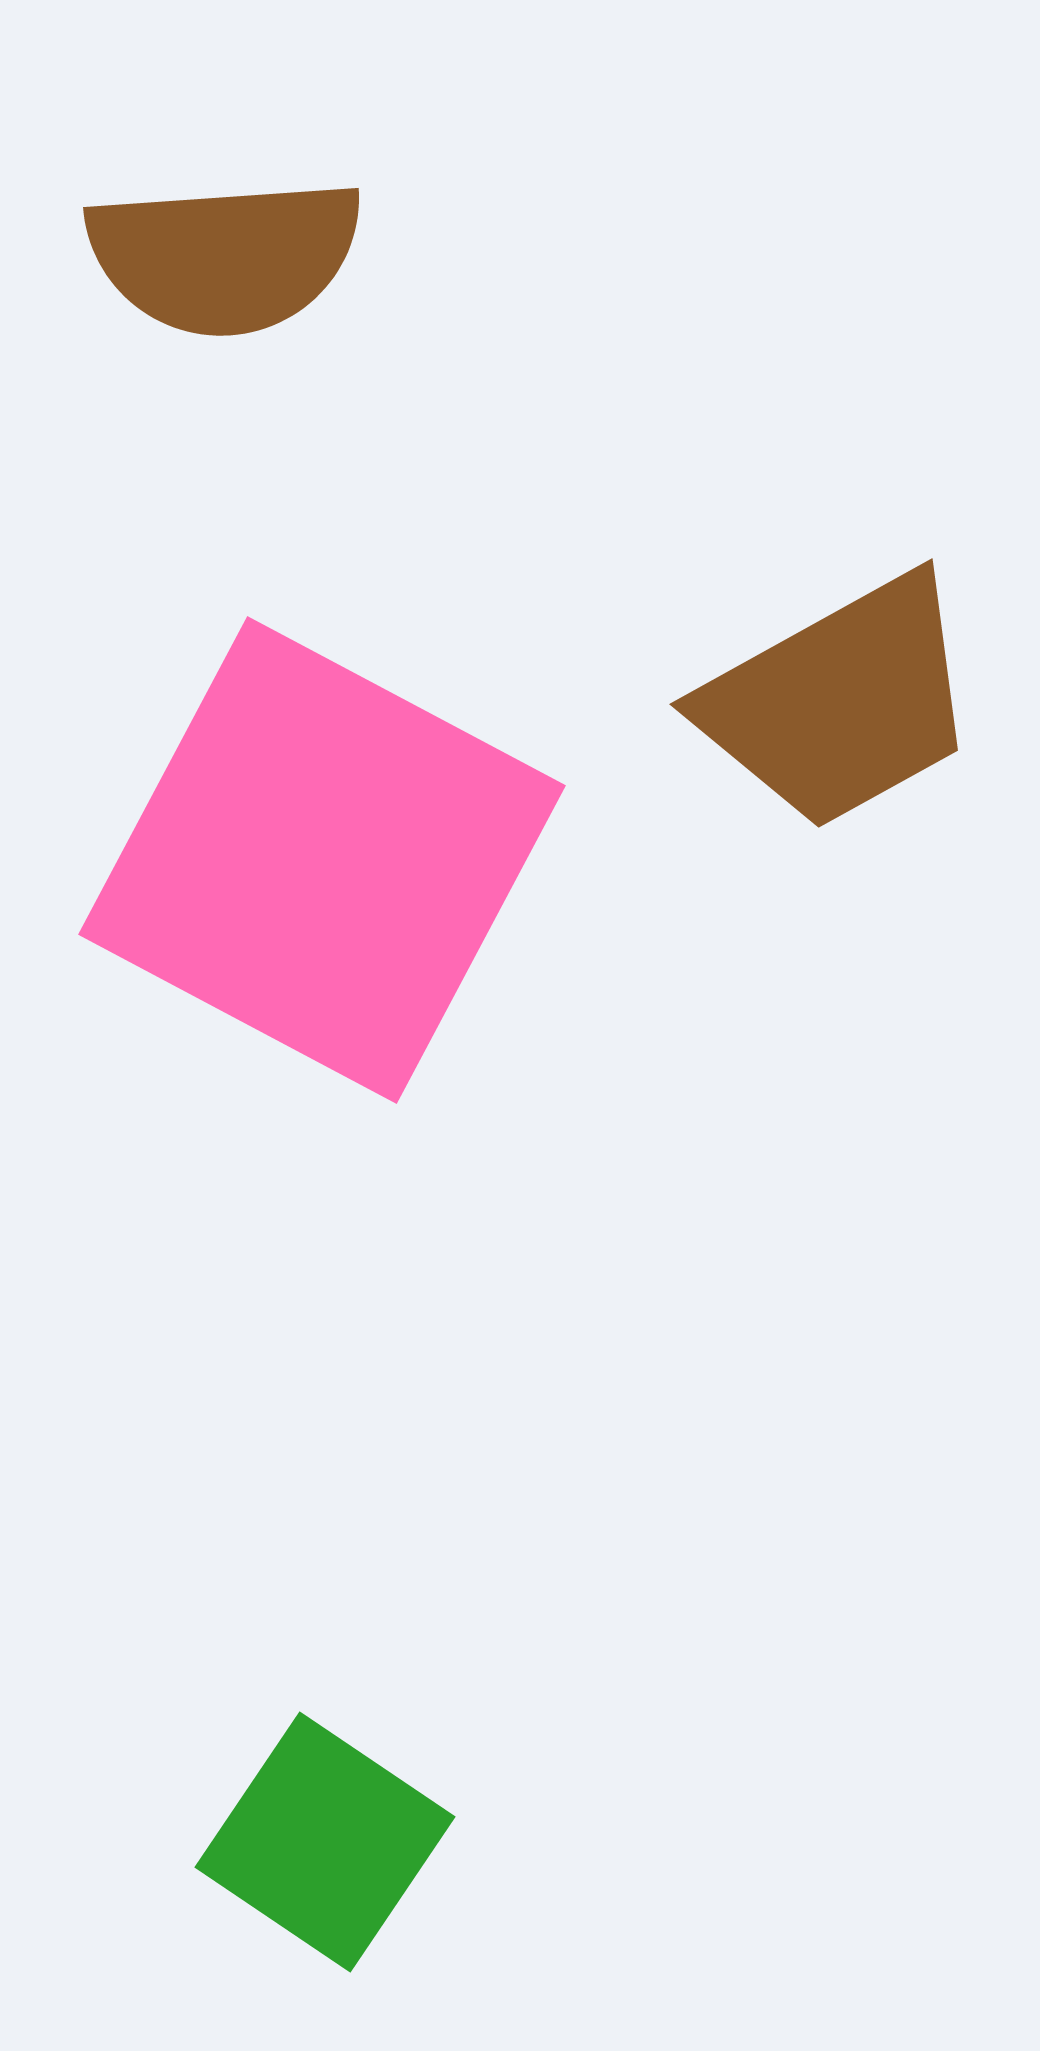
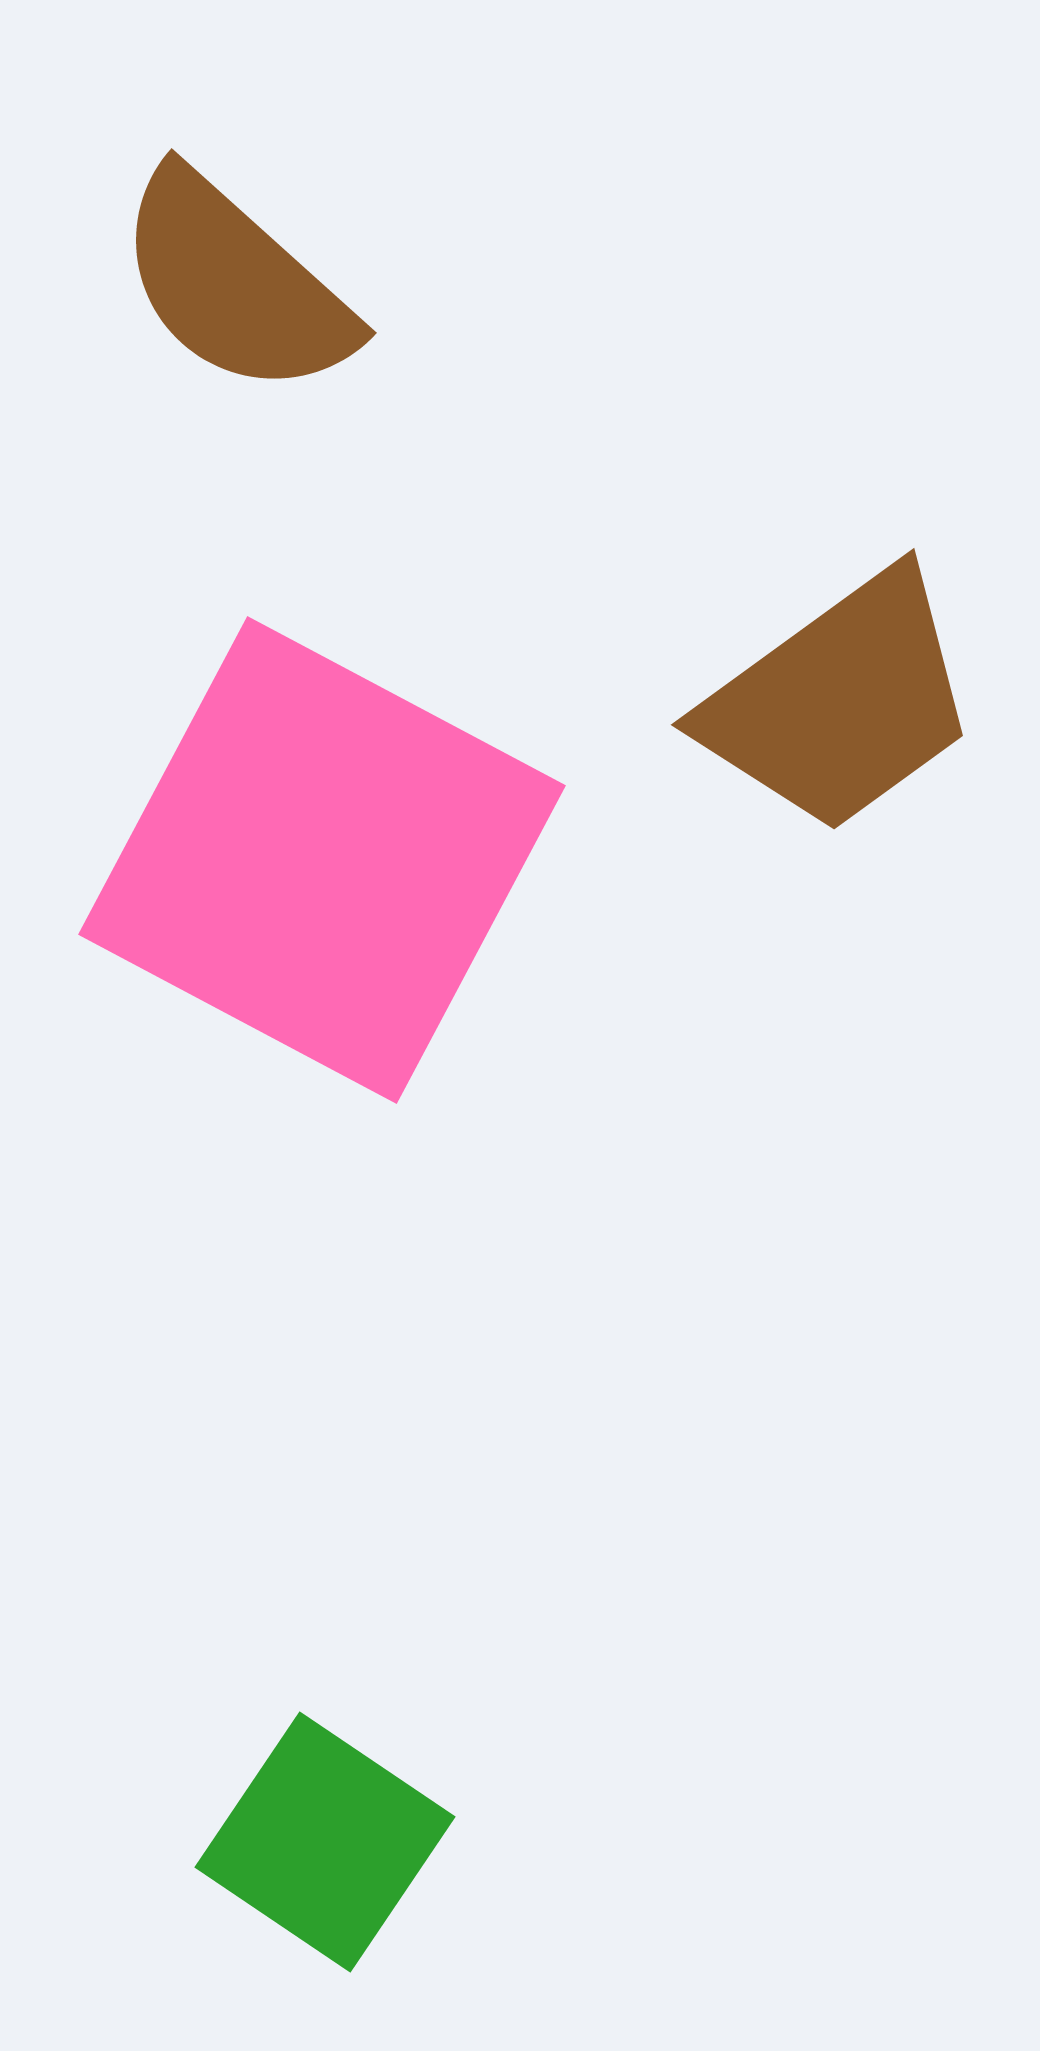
brown semicircle: moved 10 px right, 28 px down; rotated 46 degrees clockwise
brown trapezoid: rotated 7 degrees counterclockwise
